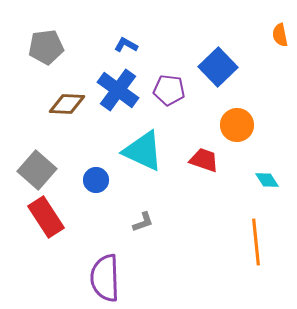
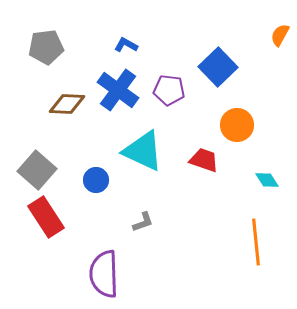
orange semicircle: rotated 40 degrees clockwise
purple semicircle: moved 1 px left, 4 px up
